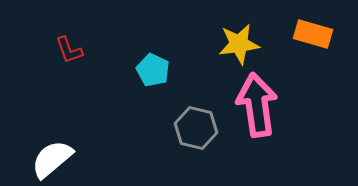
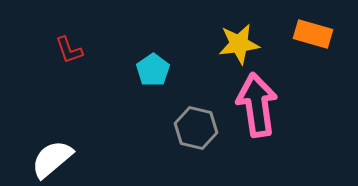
cyan pentagon: rotated 12 degrees clockwise
